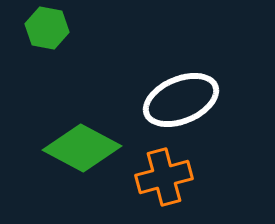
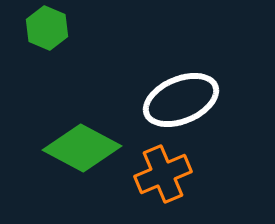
green hexagon: rotated 12 degrees clockwise
orange cross: moved 1 px left, 3 px up; rotated 8 degrees counterclockwise
